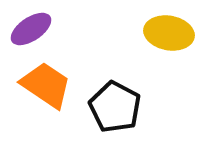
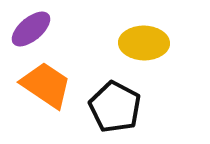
purple ellipse: rotated 6 degrees counterclockwise
yellow ellipse: moved 25 px left, 10 px down; rotated 9 degrees counterclockwise
